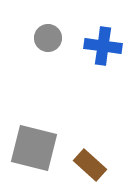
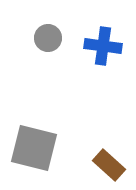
brown rectangle: moved 19 px right
